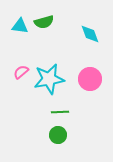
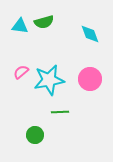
cyan star: moved 1 px down
green circle: moved 23 px left
